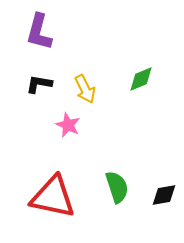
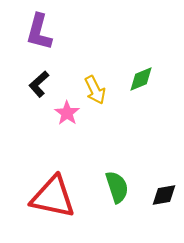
black L-shape: rotated 52 degrees counterclockwise
yellow arrow: moved 10 px right, 1 px down
pink star: moved 1 px left, 12 px up; rotated 10 degrees clockwise
